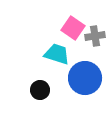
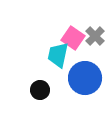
pink square: moved 10 px down
gray cross: rotated 36 degrees counterclockwise
cyan trapezoid: moved 1 px right, 1 px down; rotated 96 degrees counterclockwise
